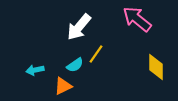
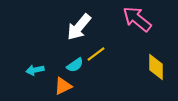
yellow line: rotated 18 degrees clockwise
